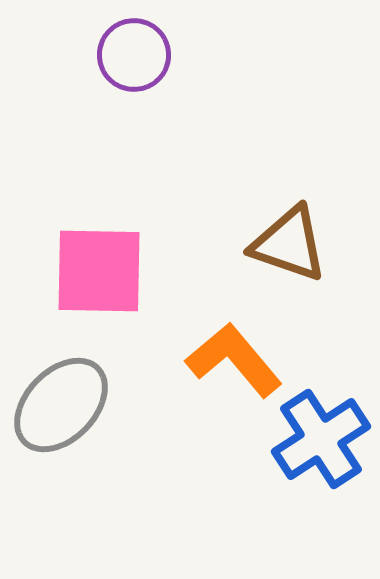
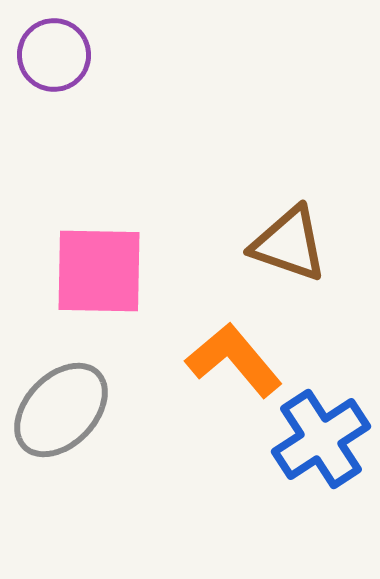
purple circle: moved 80 px left
gray ellipse: moved 5 px down
